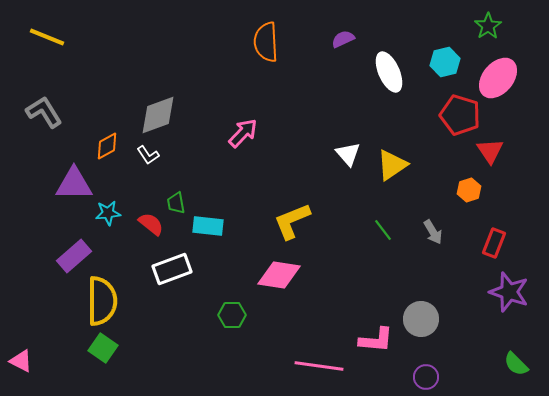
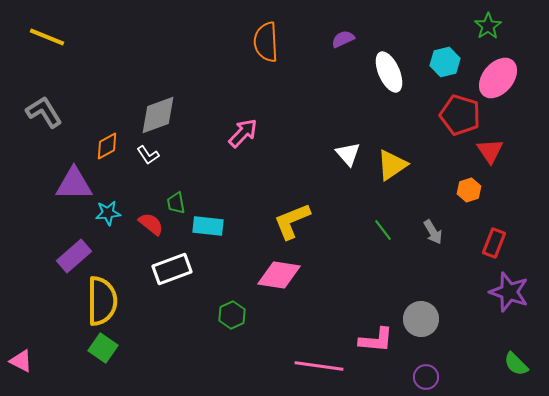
green hexagon: rotated 24 degrees counterclockwise
